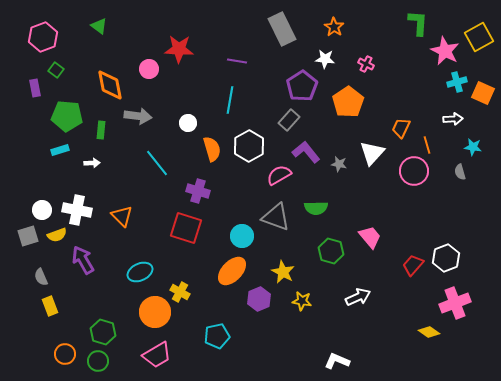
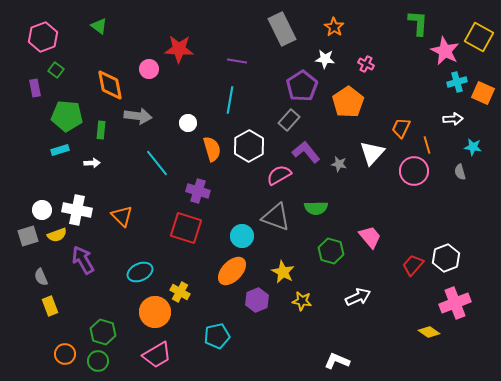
yellow square at (479, 37): rotated 32 degrees counterclockwise
purple hexagon at (259, 299): moved 2 px left, 1 px down
